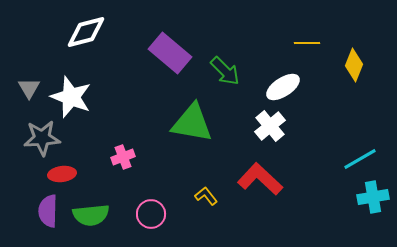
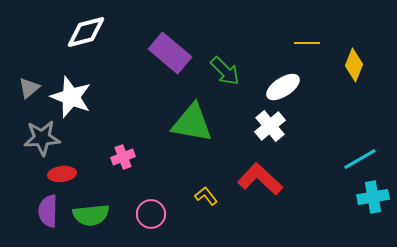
gray triangle: rotated 20 degrees clockwise
